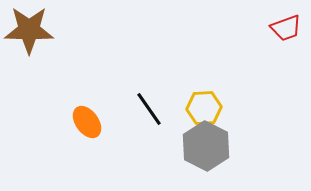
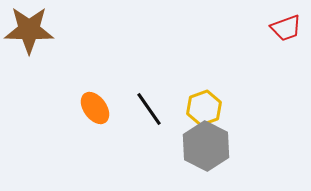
yellow hexagon: rotated 16 degrees counterclockwise
orange ellipse: moved 8 px right, 14 px up
